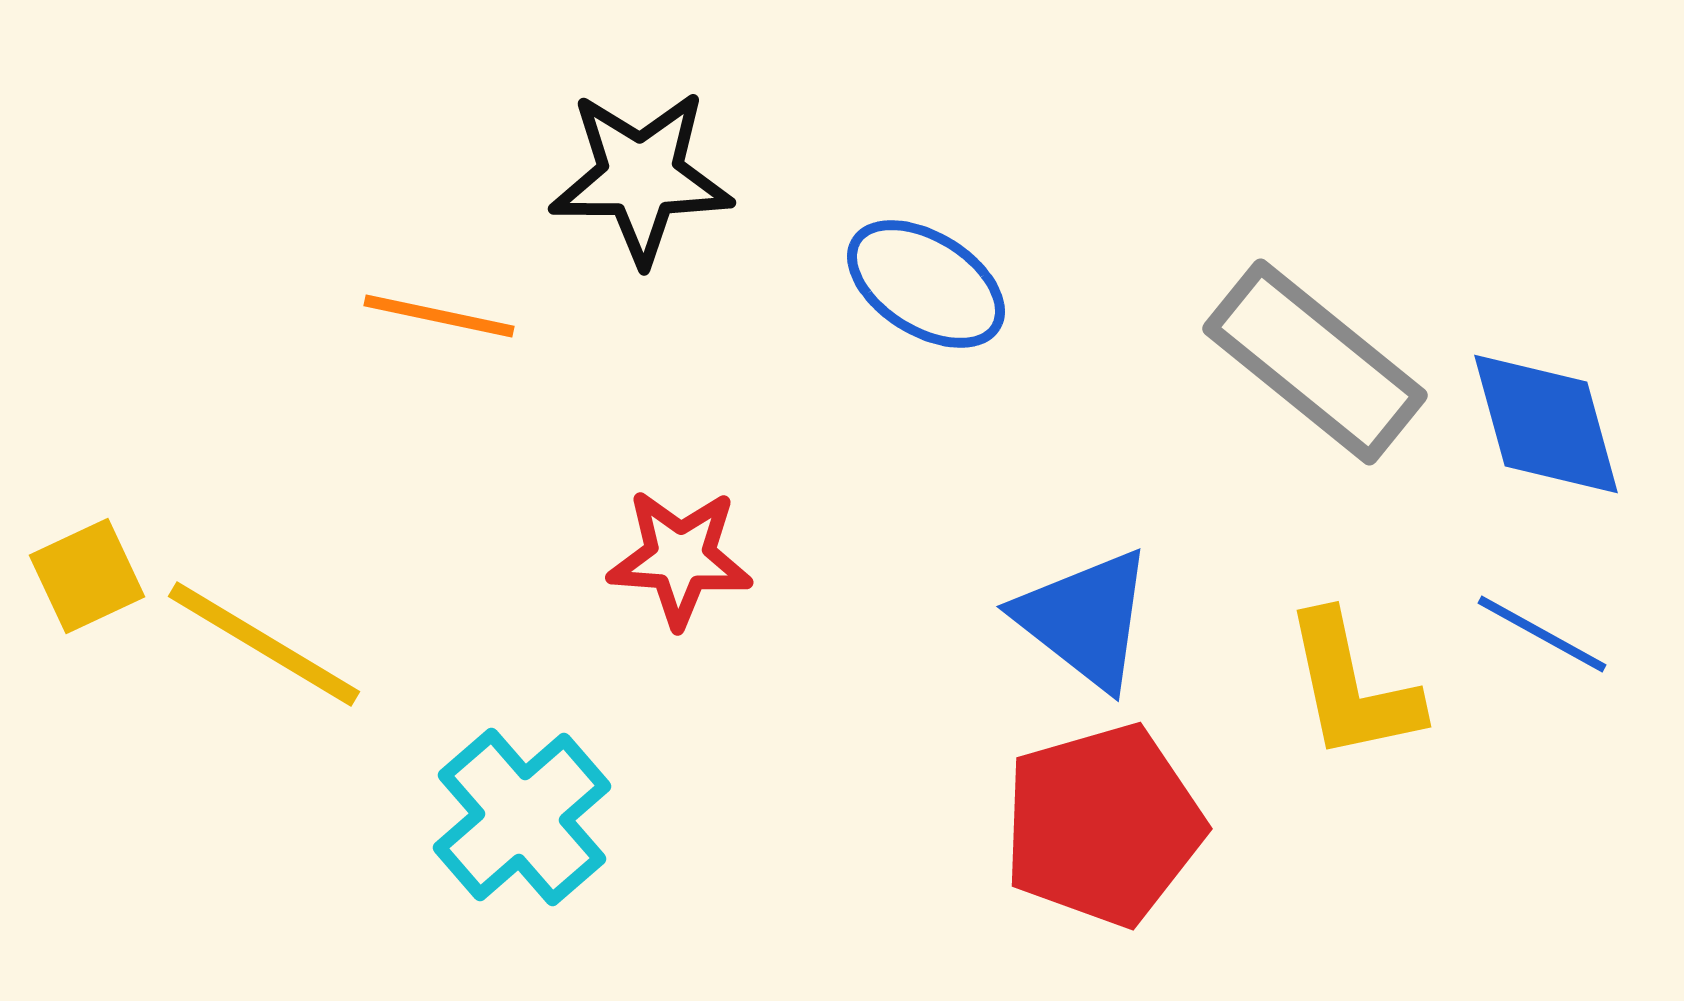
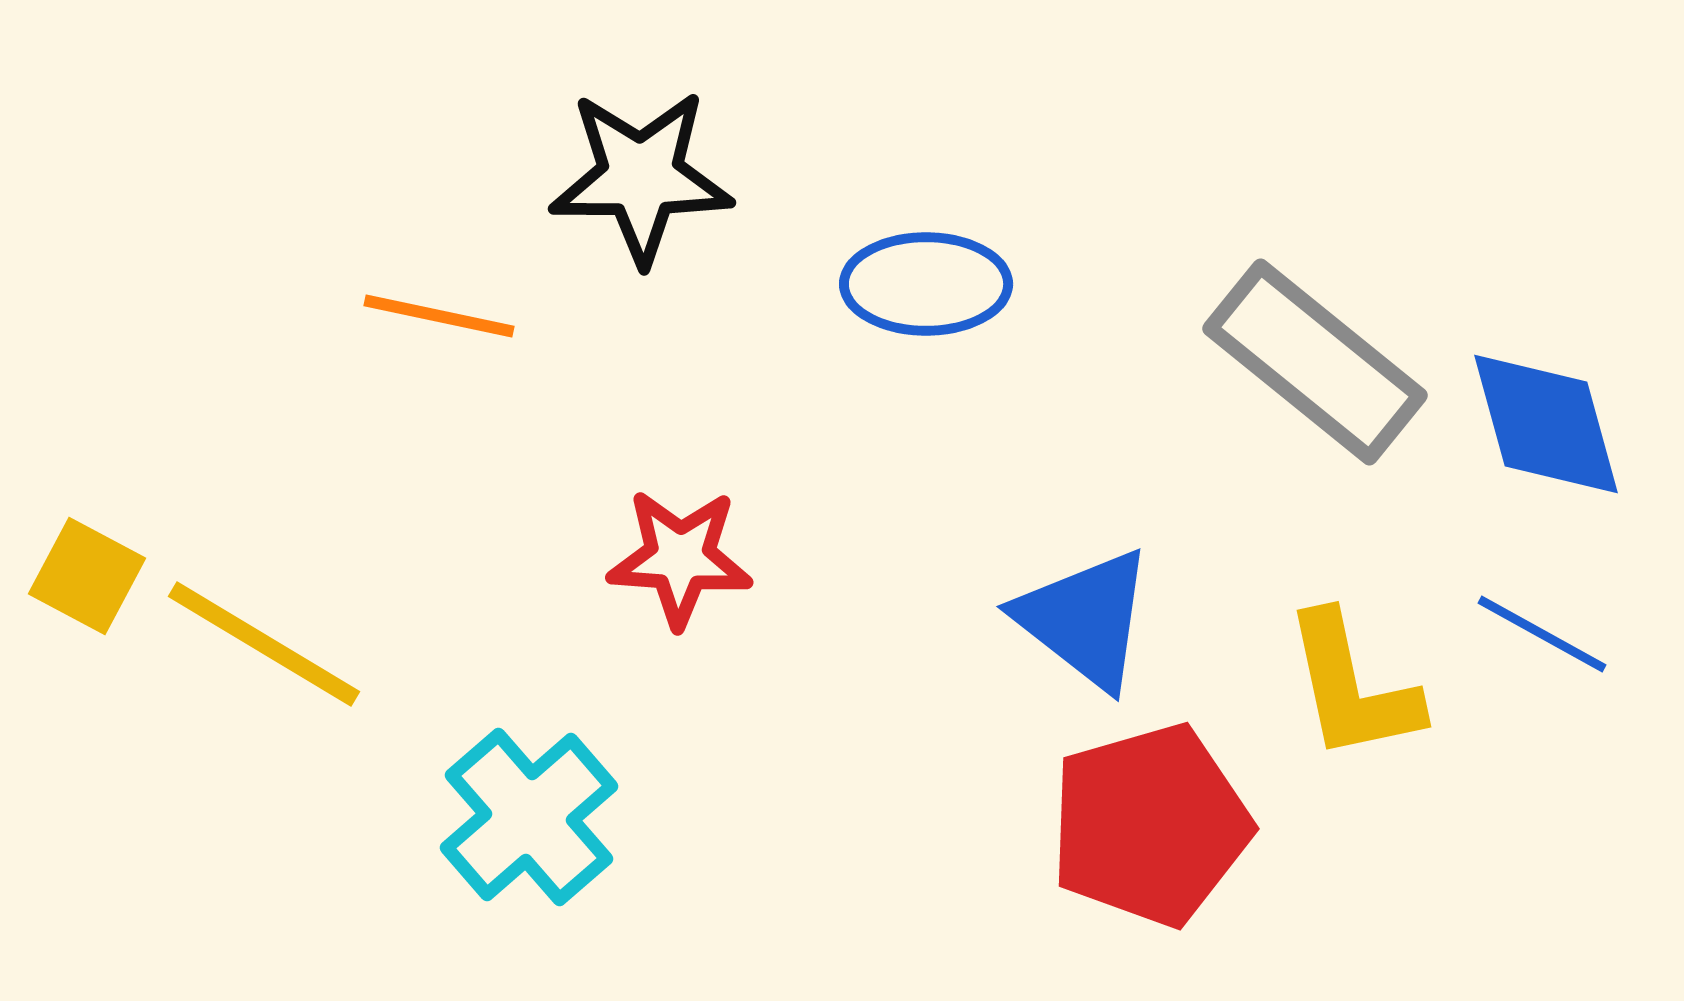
blue ellipse: rotated 32 degrees counterclockwise
yellow square: rotated 37 degrees counterclockwise
cyan cross: moved 7 px right
red pentagon: moved 47 px right
